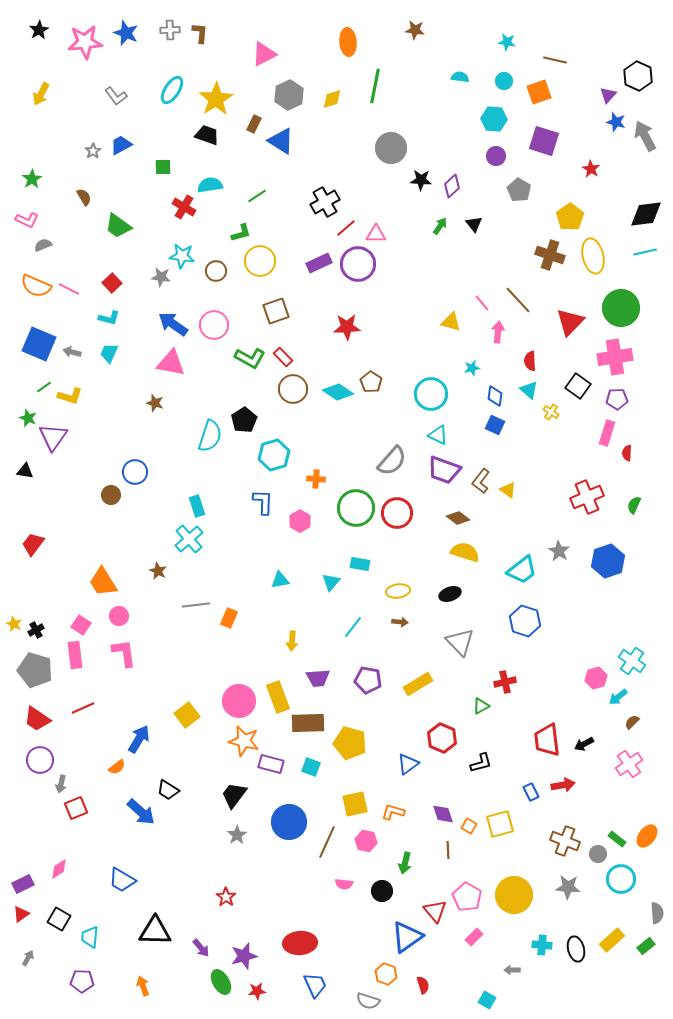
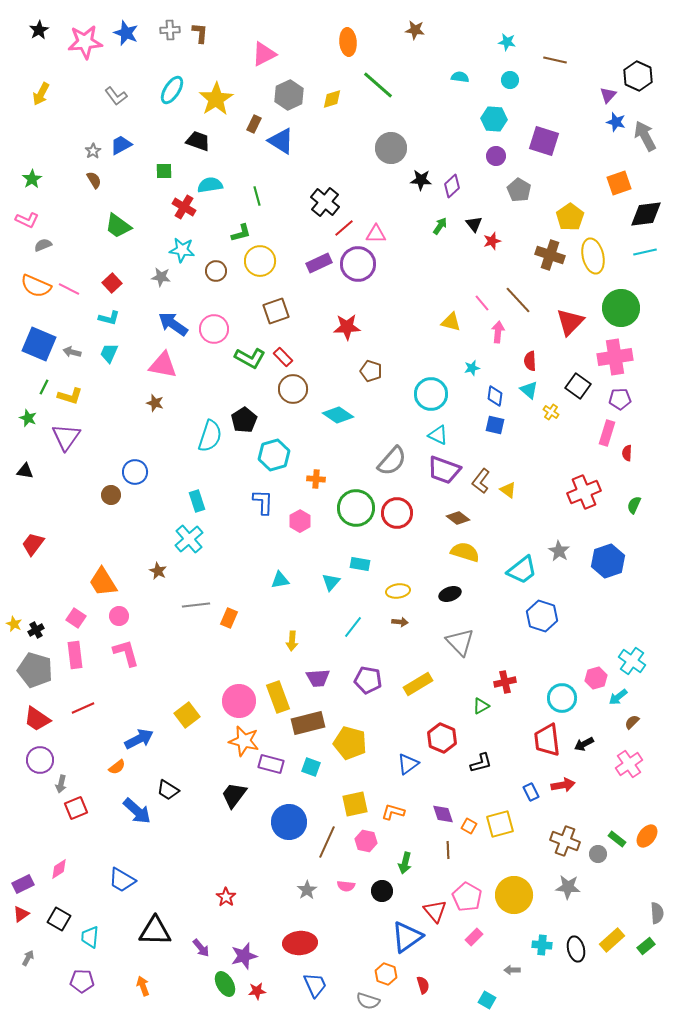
cyan circle at (504, 81): moved 6 px right, 1 px up
green line at (375, 86): moved 3 px right, 1 px up; rotated 60 degrees counterclockwise
orange square at (539, 92): moved 80 px right, 91 px down
black trapezoid at (207, 135): moved 9 px left, 6 px down
green square at (163, 167): moved 1 px right, 4 px down
red star at (591, 169): moved 99 px left, 72 px down; rotated 24 degrees clockwise
green line at (257, 196): rotated 72 degrees counterclockwise
brown semicircle at (84, 197): moved 10 px right, 17 px up
black cross at (325, 202): rotated 20 degrees counterclockwise
red line at (346, 228): moved 2 px left
cyan star at (182, 256): moved 6 px up
pink circle at (214, 325): moved 4 px down
pink triangle at (171, 363): moved 8 px left, 2 px down
brown pentagon at (371, 382): moved 11 px up; rotated 15 degrees counterclockwise
green line at (44, 387): rotated 28 degrees counterclockwise
cyan diamond at (338, 392): moved 23 px down
purple pentagon at (617, 399): moved 3 px right
blue square at (495, 425): rotated 12 degrees counterclockwise
purple triangle at (53, 437): moved 13 px right
red cross at (587, 497): moved 3 px left, 5 px up
cyan rectangle at (197, 506): moved 5 px up
blue hexagon at (525, 621): moved 17 px right, 5 px up
pink square at (81, 625): moved 5 px left, 7 px up
pink L-shape at (124, 653): moved 2 px right; rotated 8 degrees counterclockwise
brown rectangle at (308, 723): rotated 12 degrees counterclockwise
blue arrow at (139, 739): rotated 32 degrees clockwise
blue arrow at (141, 812): moved 4 px left, 1 px up
gray star at (237, 835): moved 70 px right, 55 px down
cyan circle at (621, 879): moved 59 px left, 181 px up
pink semicircle at (344, 884): moved 2 px right, 2 px down
green ellipse at (221, 982): moved 4 px right, 2 px down
